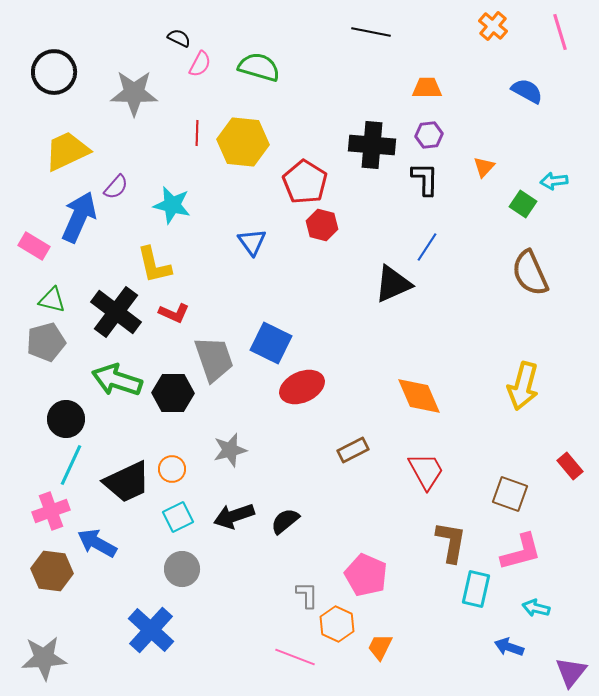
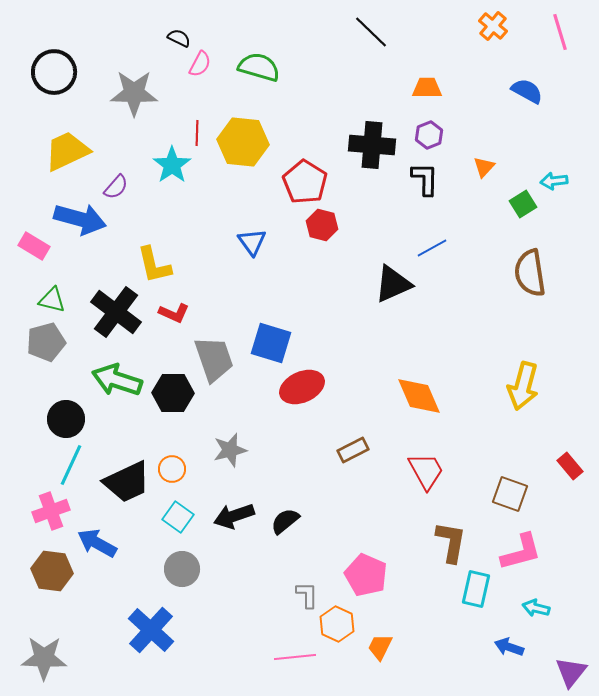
black line at (371, 32): rotated 33 degrees clockwise
purple hexagon at (429, 135): rotated 16 degrees counterclockwise
green square at (523, 204): rotated 24 degrees clockwise
cyan star at (172, 205): moved 40 px up; rotated 24 degrees clockwise
blue arrow at (79, 217): moved 1 px right, 2 px down; rotated 81 degrees clockwise
blue line at (427, 247): moved 5 px right, 1 px down; rotated 28 degrees clockwise
brown semicircle at (530, 273): rotated 15 degrees clockwise
blue square at (271, 343): rotated 9 degrees counterclockwise
cyan square at (178, 517): rotated 28 degrees counterclockwise
pink line at (295, 657): rotated 27 degrees counterclockwise
gray star at (44, 658): rotated 6 degrees clockwise
